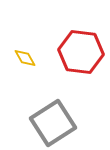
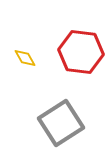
gray square: moved 8 px right
